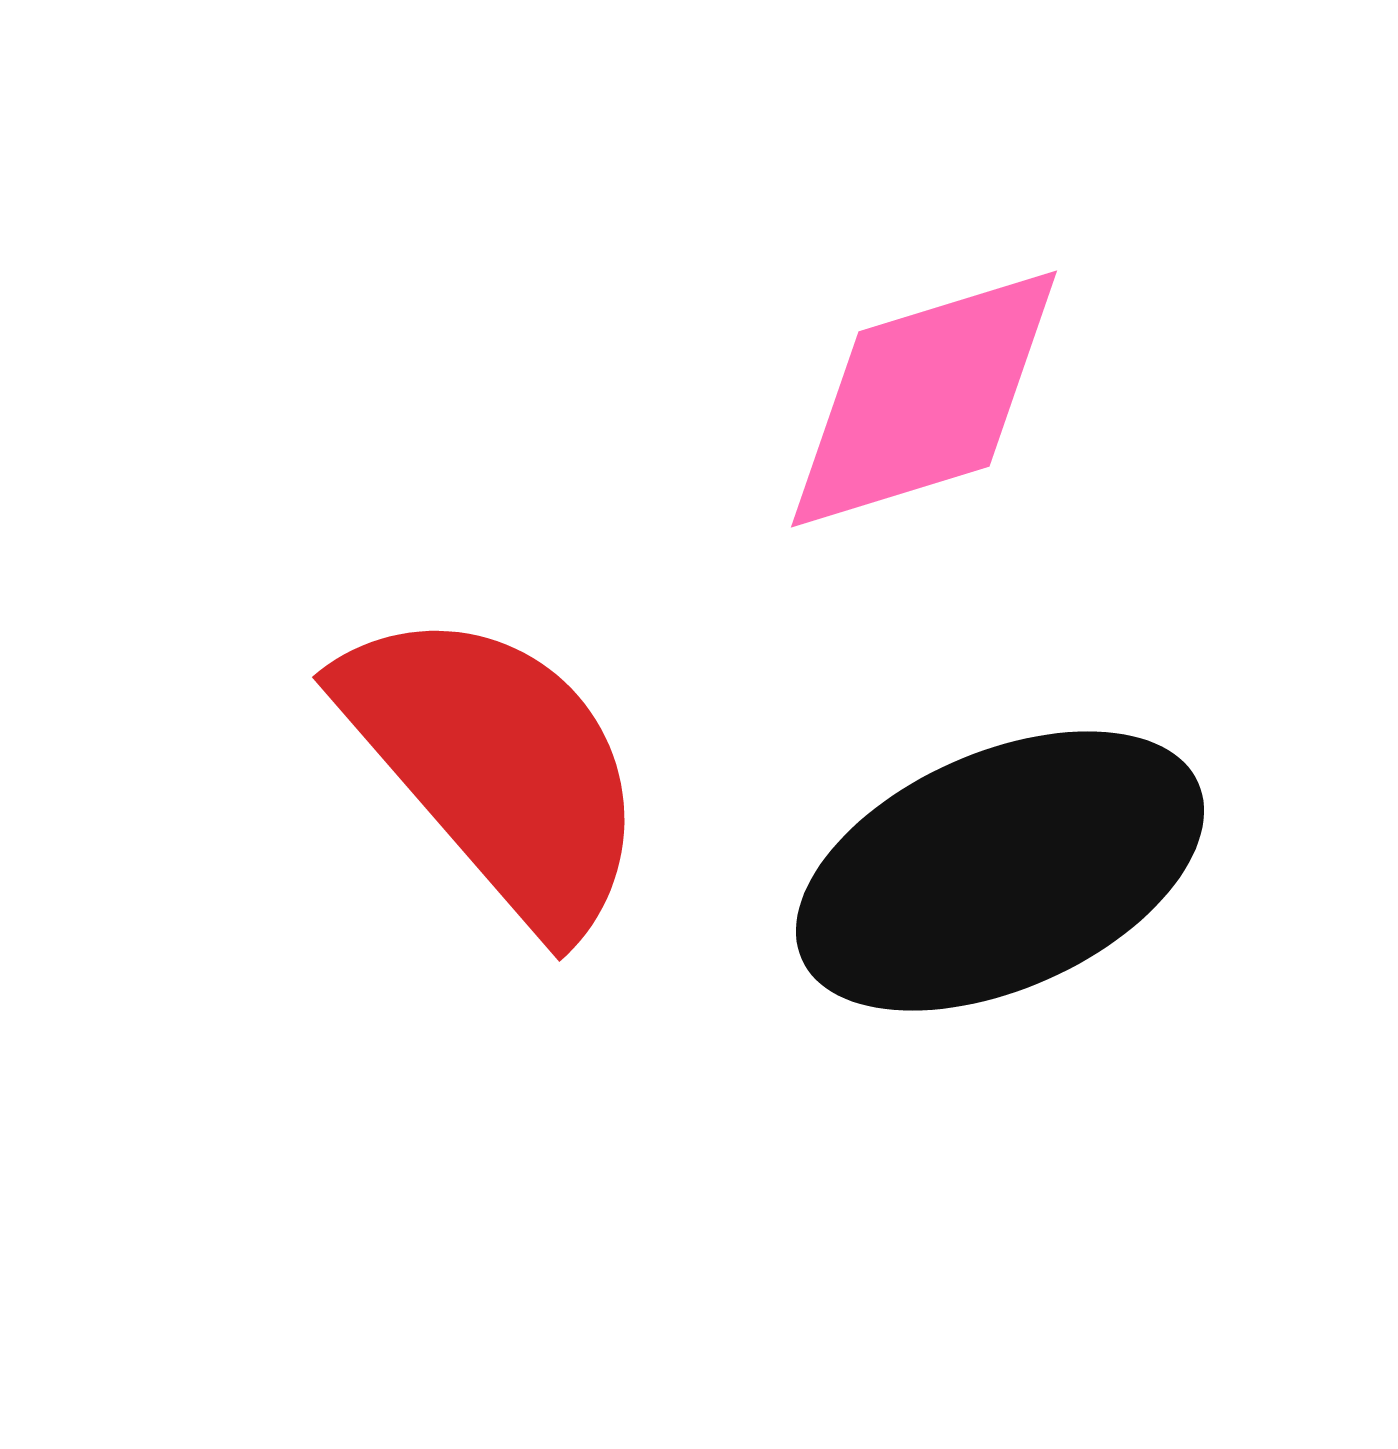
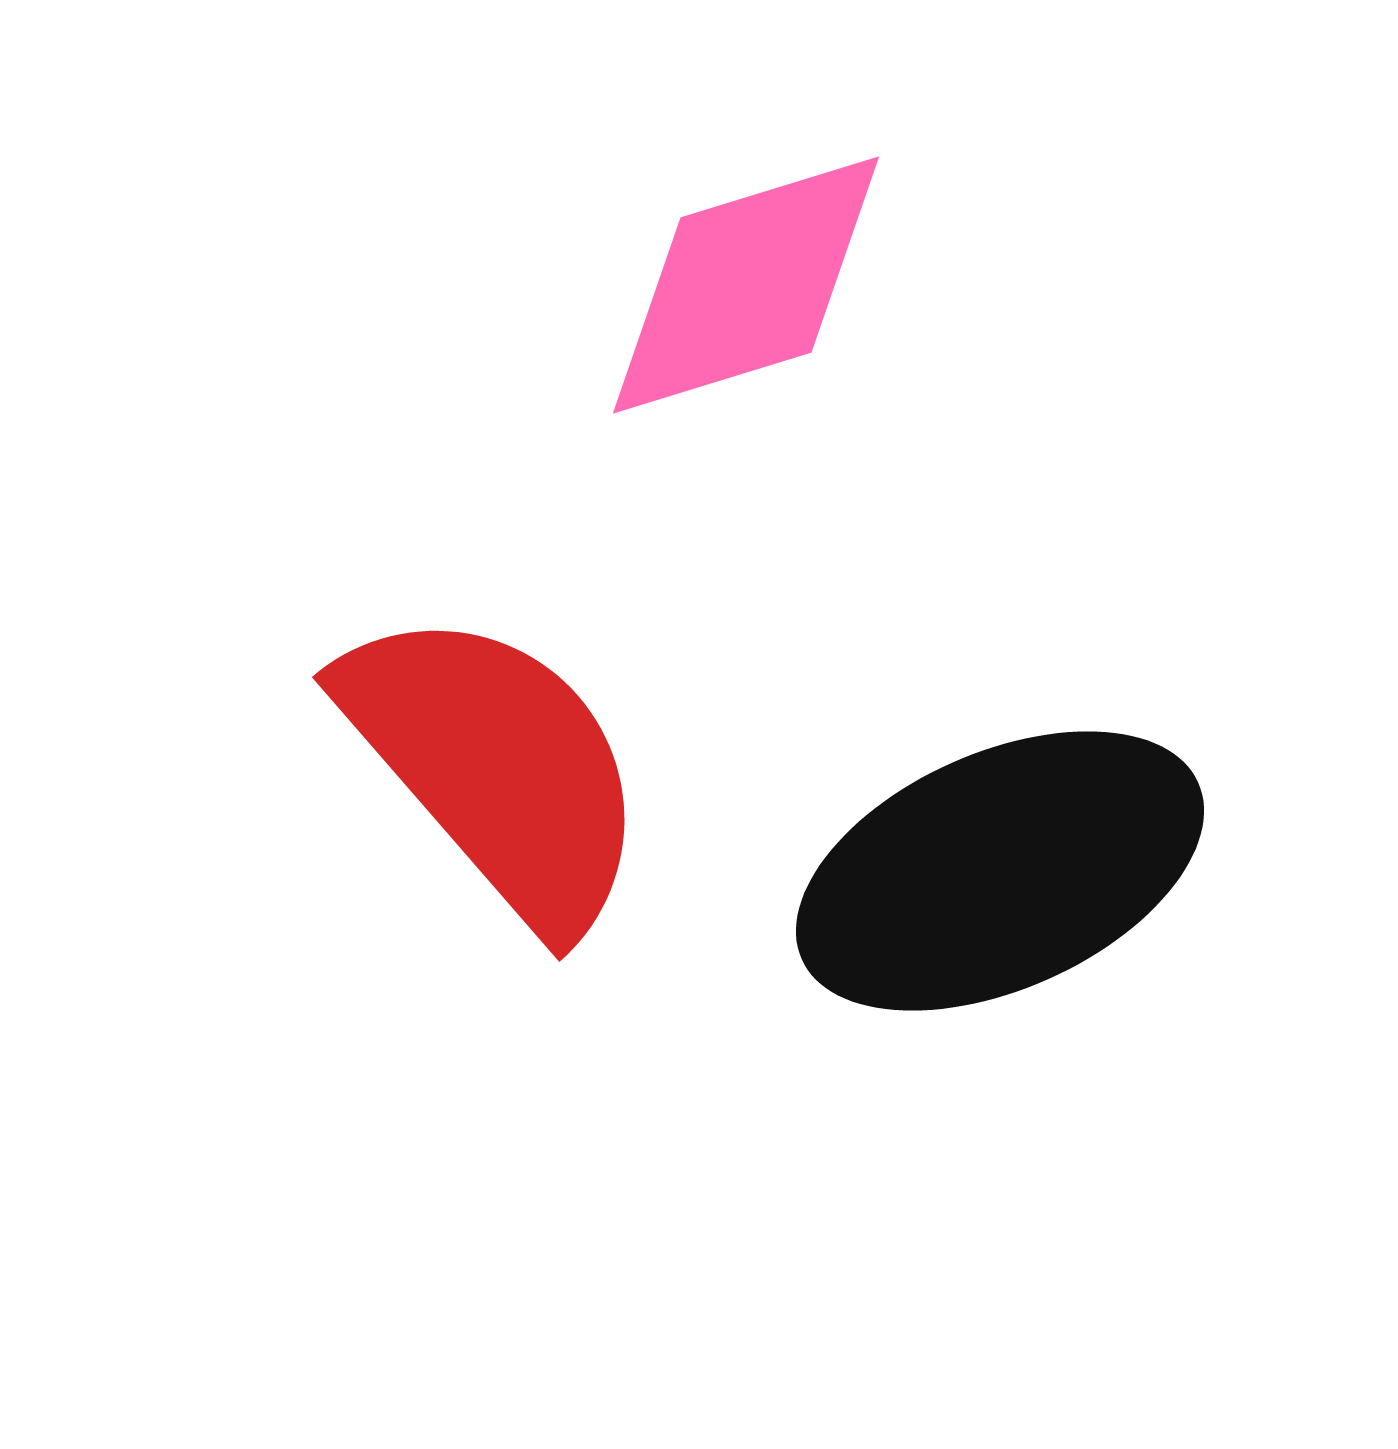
pink diamond: moved 178 px left, 114 px up
